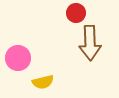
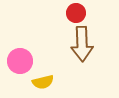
brown arrow: moved 8 px left, 1 px down
pink circle: moved 2 px right, 3 px down
